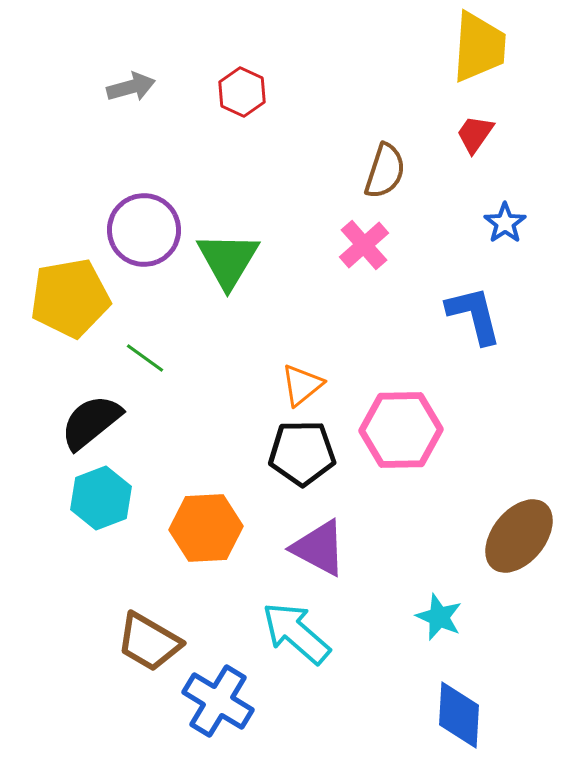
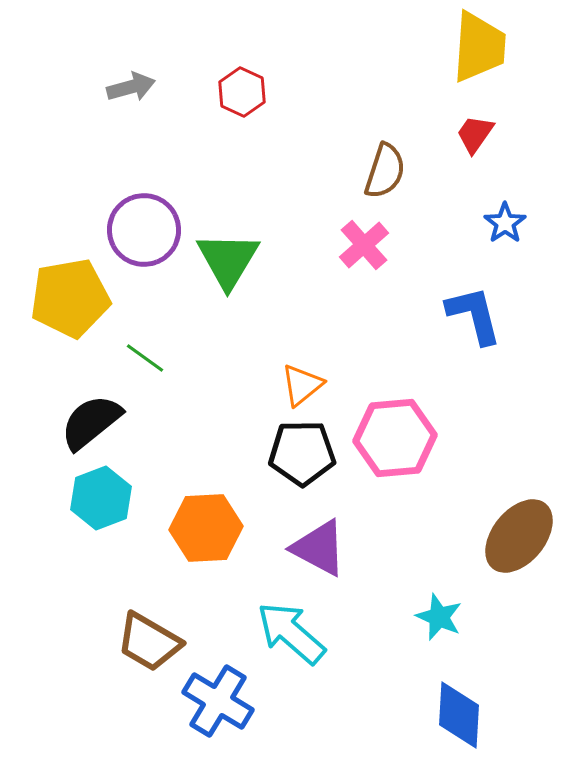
pink hexagon: moved 6 px left, 8 px down; rotated 4 degrees counterclockwise
cyan arrow: moved 5 px left
